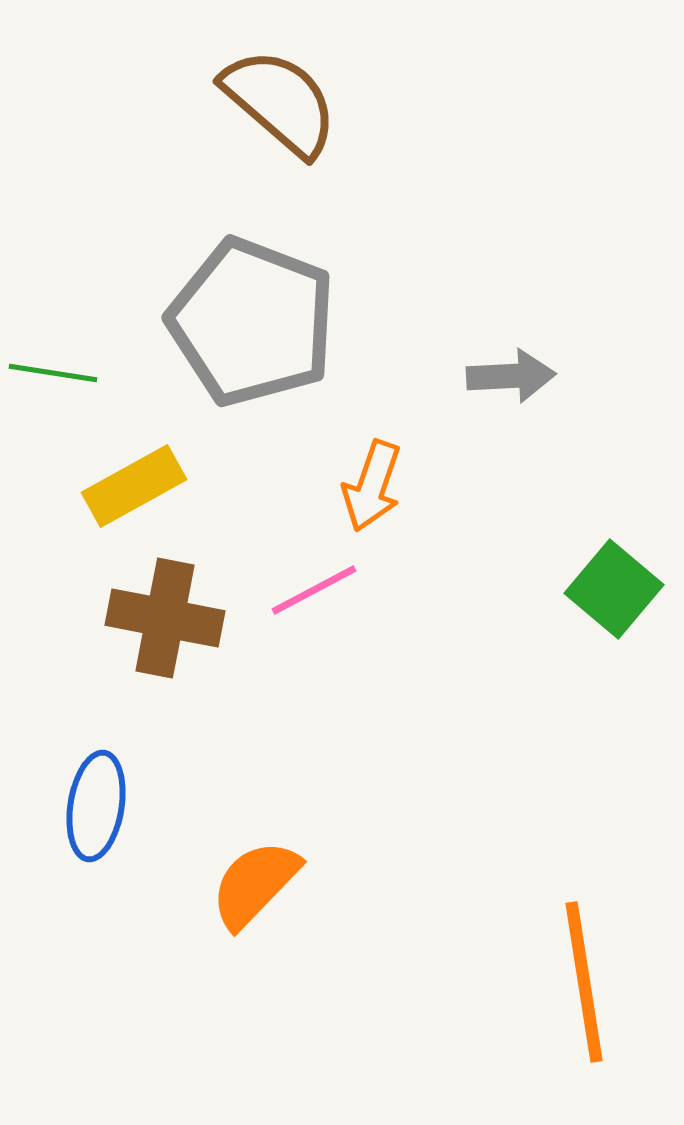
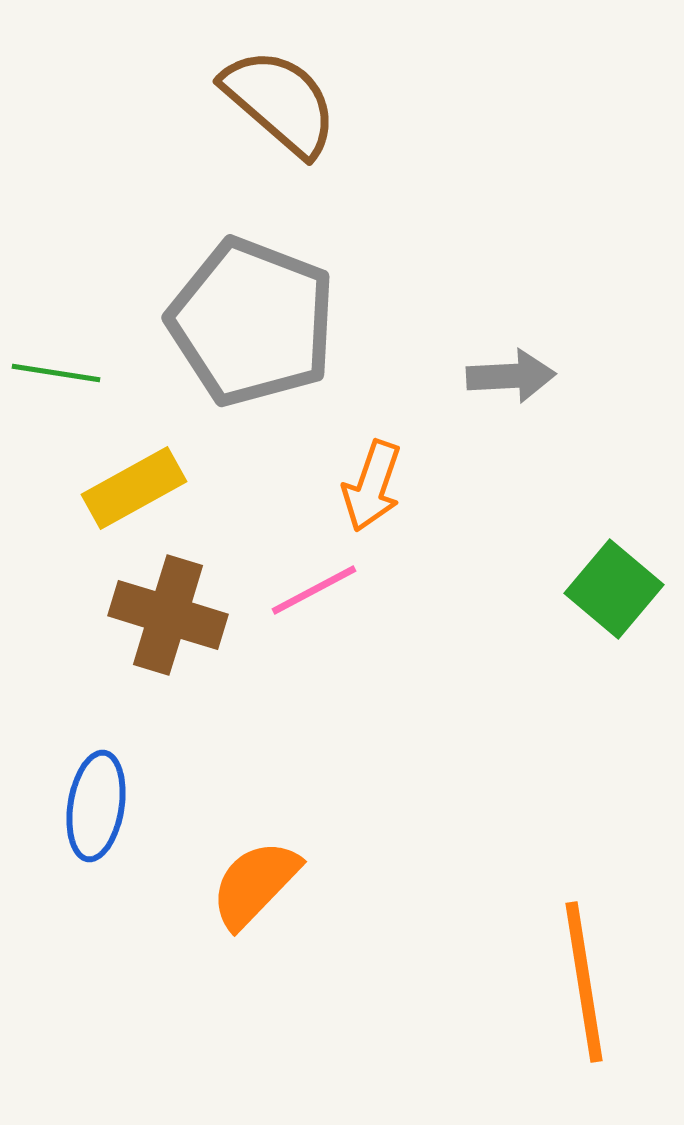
green line: moved 3 px right
yellow rectangle: moved 2 px down
brown cross: moved 3 px right, 3 px up; rotated 6 degrees clockwise
